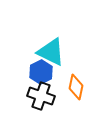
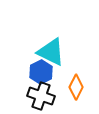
orange diamond: rotated 15 degrees clockwise
